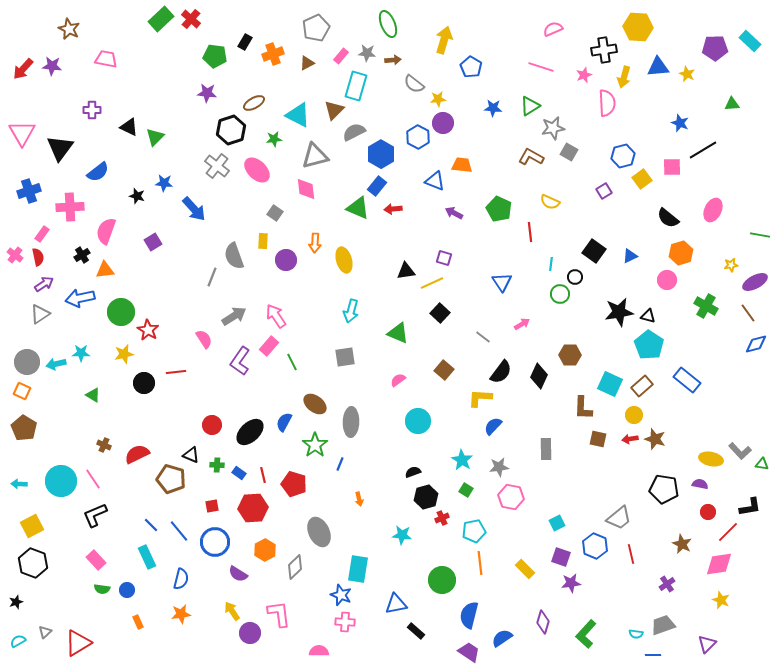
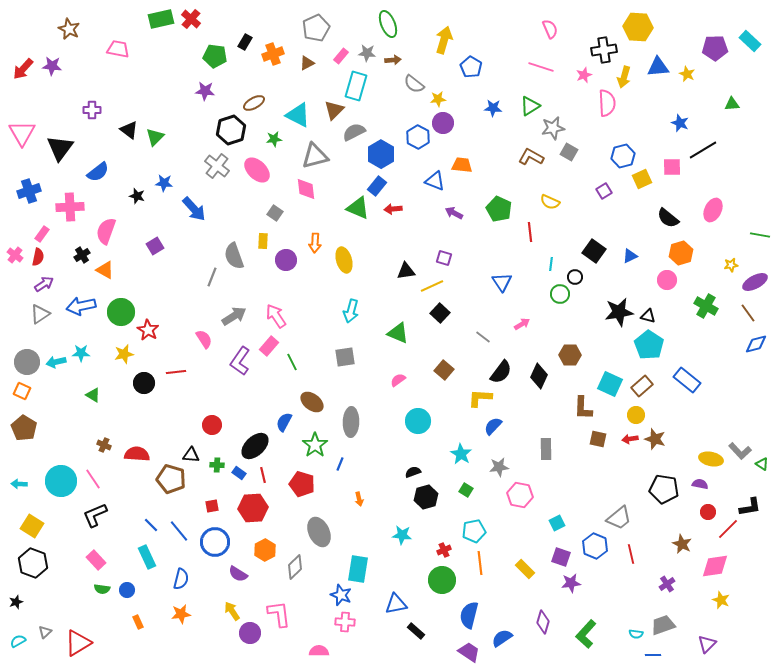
green rectangle at (161, 19): rotated 30 degrees clockwise
pink semicircle at (553, 29): moved 3 px left; rotated 90 degrees clockwise
pink trapezoid at (106, 59): moved 12 px right, 10 px up
purple star at (207, 93): moved 2 px left, 2 px up
black triangle at (129, 127): moved 3 px down; rotated 12 degrees clockwise
yellow square at (642, 179): rotated 12 degrees clockwise
purple square at (153, 242): moved 2 px right, 4 px down
red semicircle at (38, 257): rotated 24 degrees clockwise
orange triangle at (105, 270): rotated 36 degrees clockwise
yellow line at (432, 283): moved 3 px down
blue arrow at (80, 298): moved 1 px right, 8 px down
cyan arrow at (56, 364): moved 2 px up
brown ellipse at (315, 404): moved 3 px left, 2 px up
yellow circle at (634, 415): moved 2 px right
black ellipse at (250, 432): moved 5 px right, 14 px down
red semicircle at (137, 454): rotated 30 degrees clockwise
black triangle at (191, 455): rotated 18 degrees counterclockwise
cyan star at (462, 460): moved 1 px left, 6 px up
green triangle at (762, 464): rotated 24 degrees clockwise
red pentagon at (294, 484): moved 8 px right
pink hexagon at (511, 497): moved 9 px right, 2 px up
red cross at (442, 518): moved 2 px right, 32 px down
yellow square at (32, 526): rotated 30 degrees counterclockwise
red line at (728, 532): moved 3 px up
pink diamond at (719, 564): moved 4 px left, 2 px down
